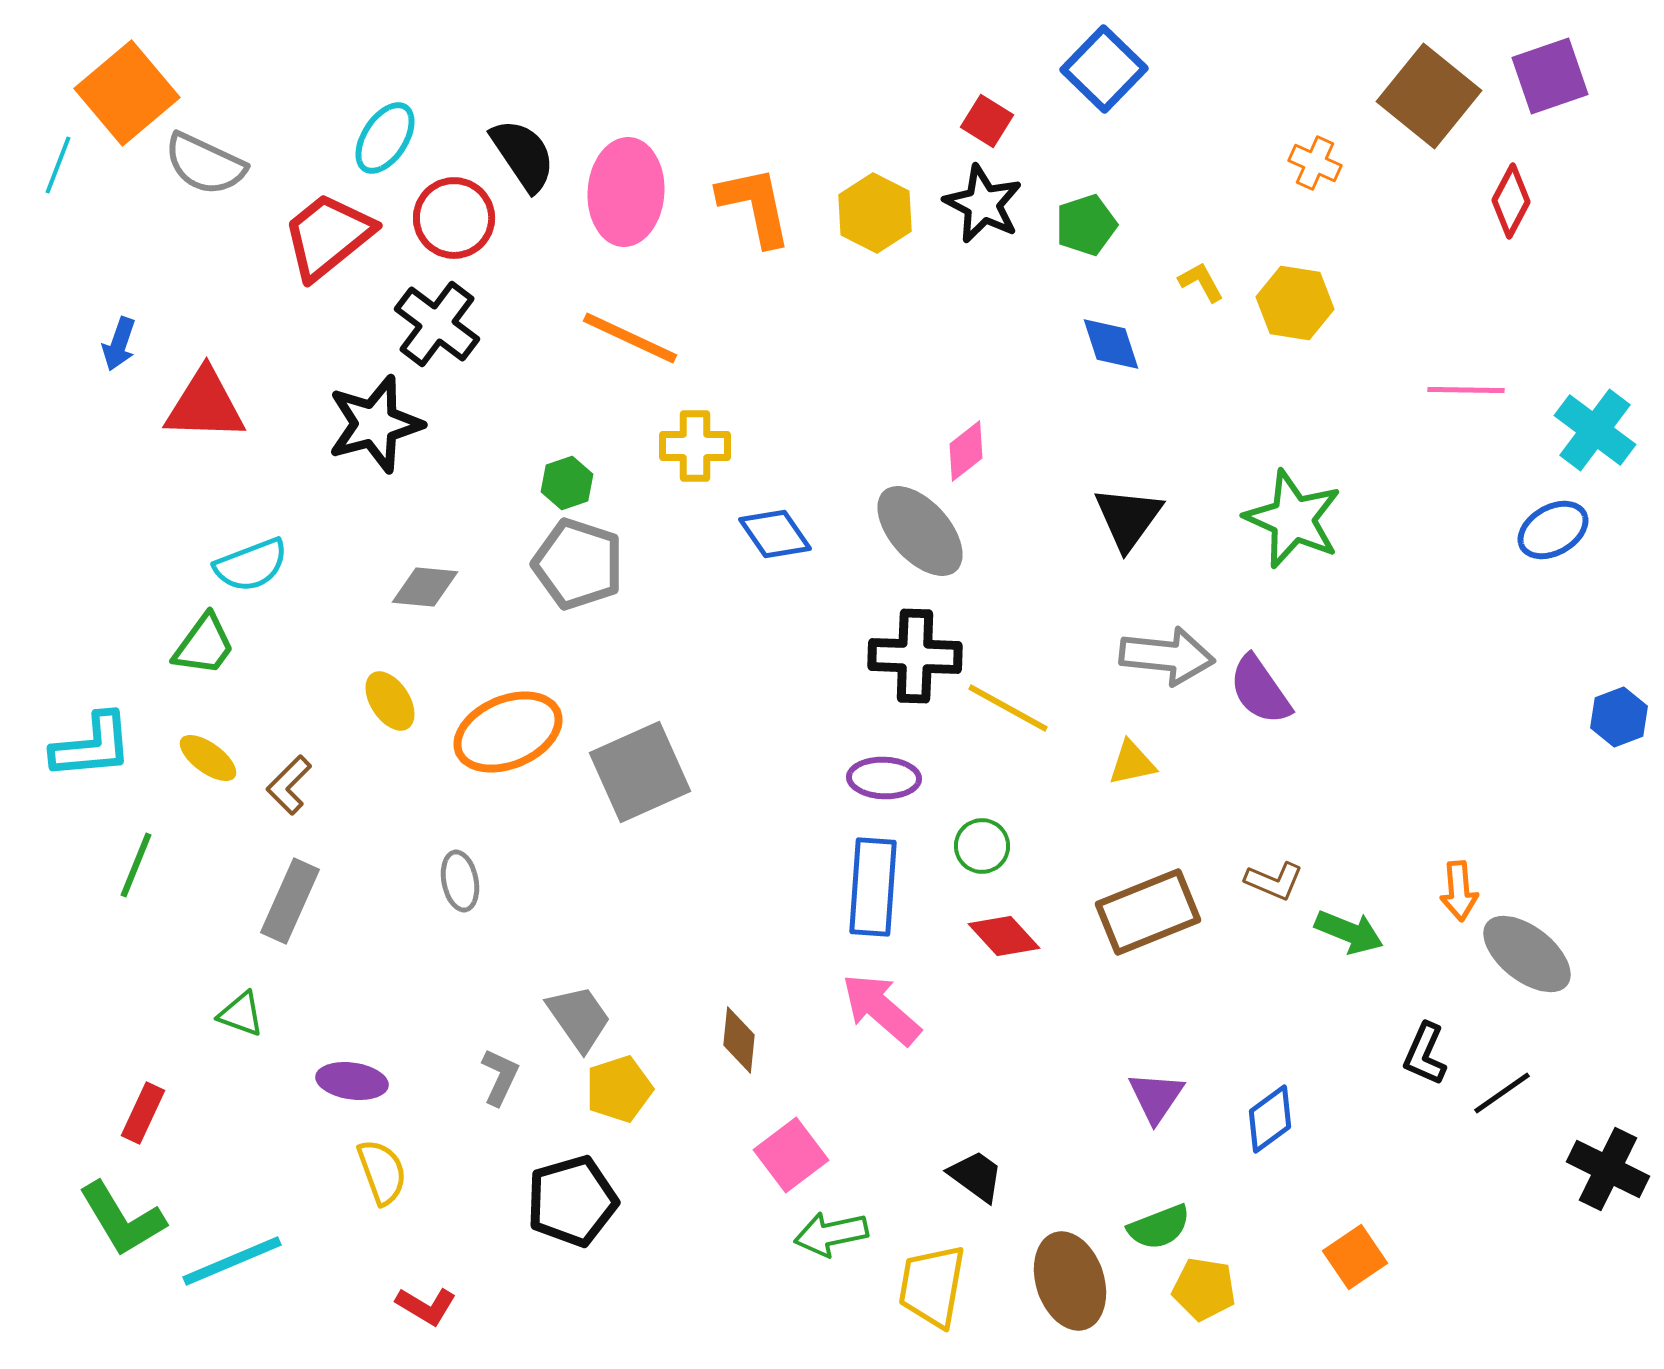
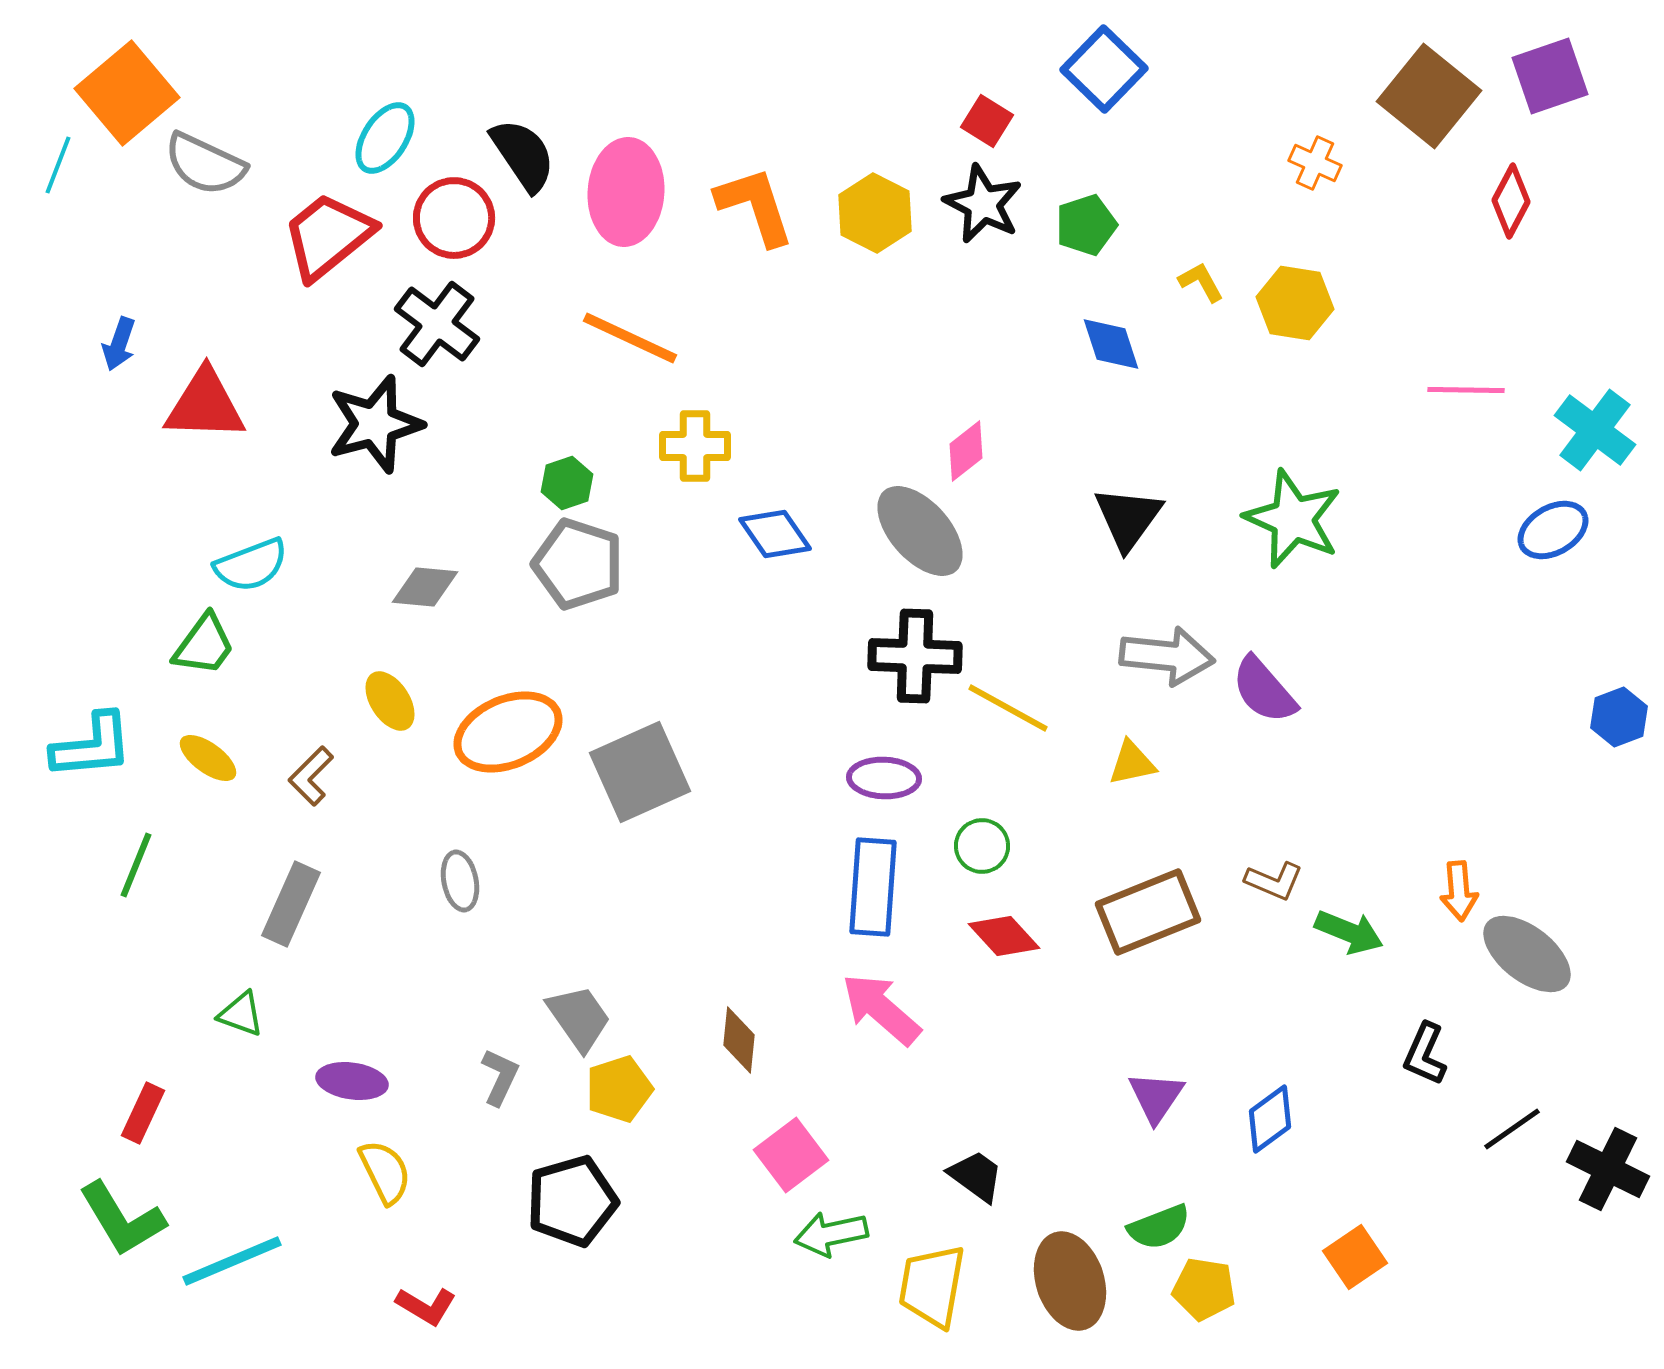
orange L-shape at (755, 206): rotated 6 degrees counterclockwise
purple semicircle at (1260, 690): moved 4 px right; rotated 6 degrees counterclockwise
brown L-shape at (289, 785): moved 22 px right, 9 px up
gray rectangle at (290, 901): moved 1 px right, 3 px down
black line at (1502, 1093): moved 10 px right, 36 px down
yellow semicircle at (382, 1172): moved 3 px right; rotated 6 degrees counterclockwise
